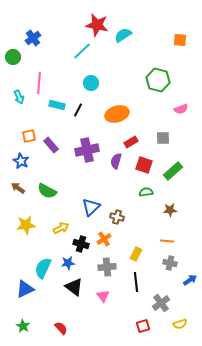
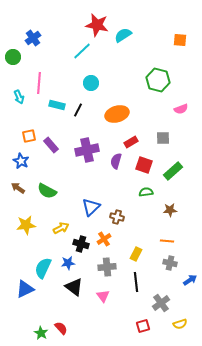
green star at (23, 326): moved 18 px right, 7 px down
